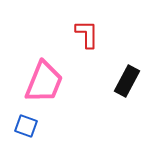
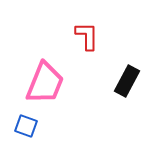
red L-shape: moved 2 px down
pink trapezoid: moved 1 px right, 1 px down
